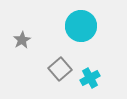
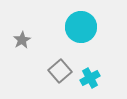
cyan circle: moved 1 px down
gray square: moved 2 px down
